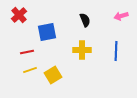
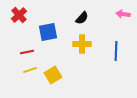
pink arrow: moved 2 px right, 2 px up; rotated 24 degrees clockwise
black semicircle: moved 3 px left, 2 px up; rotated 64 degrees clockwise
blue square: moved 1 px right
yellow cross: moved 6 px up
